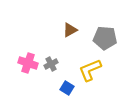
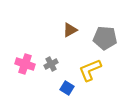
pink cross: moved 3 px left, 1 px down
